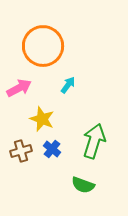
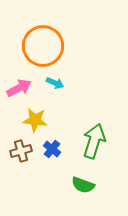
cyan arrow: moved 13 px left, 2 px up; rotated 78 degrees clockwise
yellow star: moved 7 px left, 1 px down; rotated 15 degrees counterclockwise
